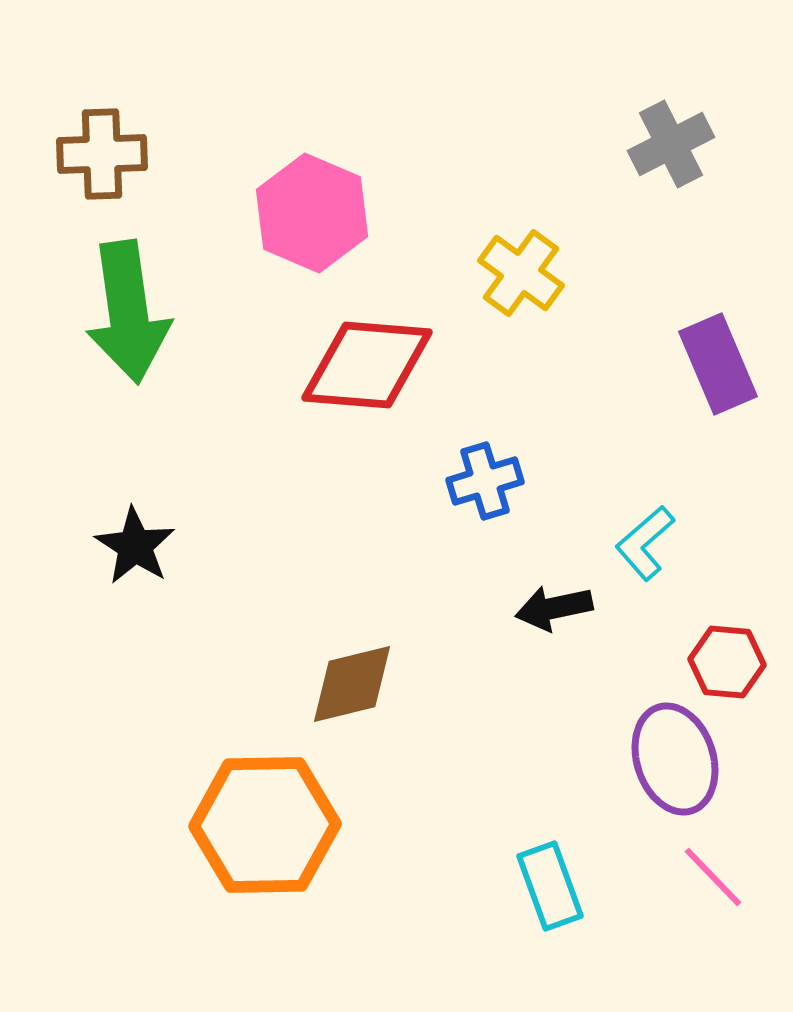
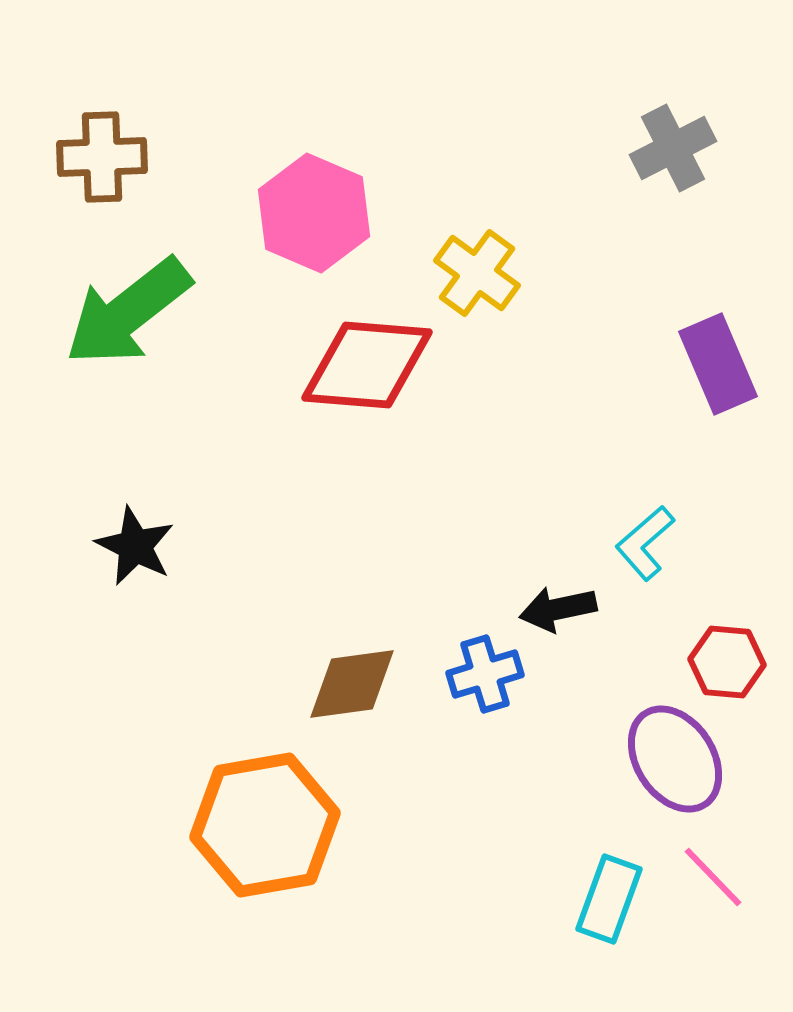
gray cross: moved 2 px right, 4 px down
brown cross: moved 3 px down
pink hexagon: moved 2 px right
yellow cross: moved 44 px left
green arrow: rotated 60 degrees clockwise
blue cross: moved 193 px down
black star: rotated 6 degrees counterclockwise
black arrow: moved 4 px right, 1 px down
brown diamond: rotated 6 degrees clockwise
purple ellipse: rotated 15 degrees counterclockwise
orange hexagon: rotated 9 degrees counterclockwise
cyan rectangle: moved 59 px right, 13 px down; rotated 40 degrees clockwise
